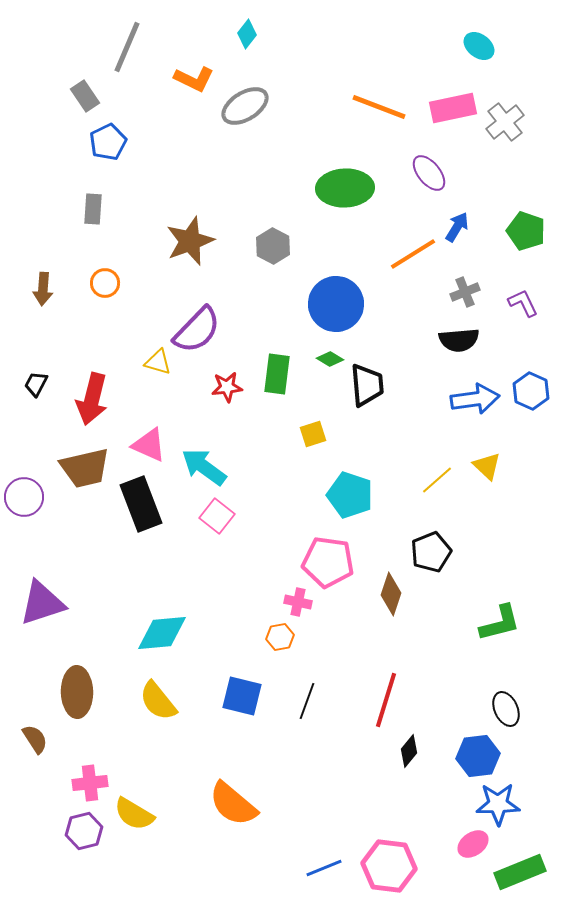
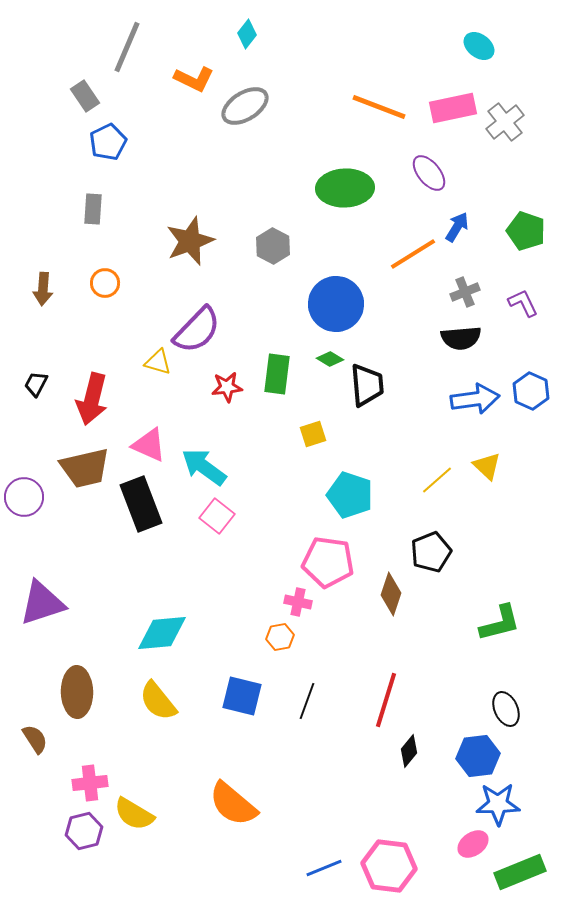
black semicircle at (459, 340): moved 2 px right, 2 px up
